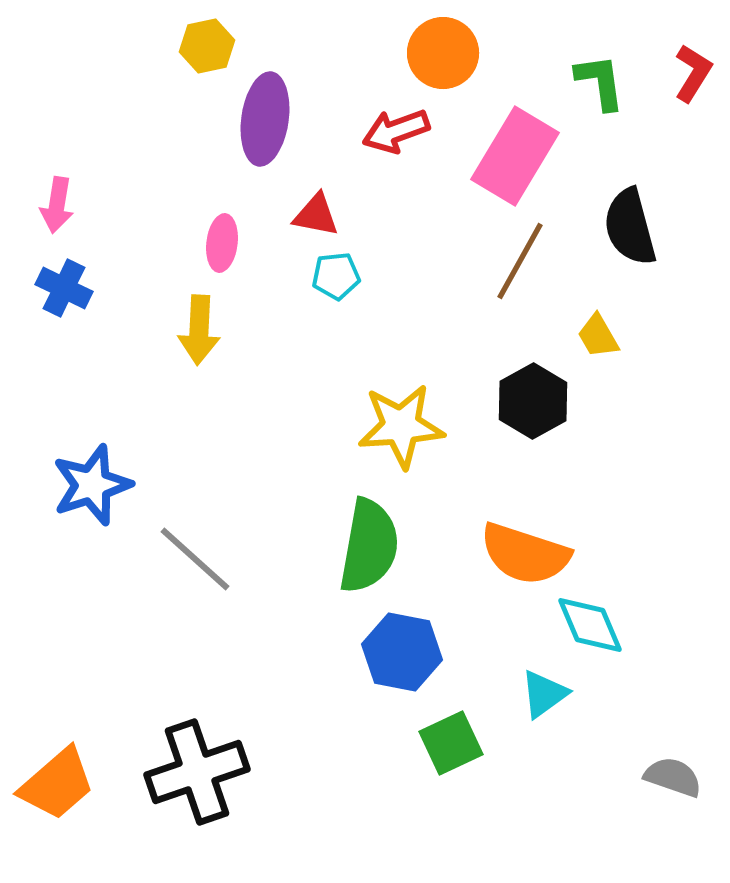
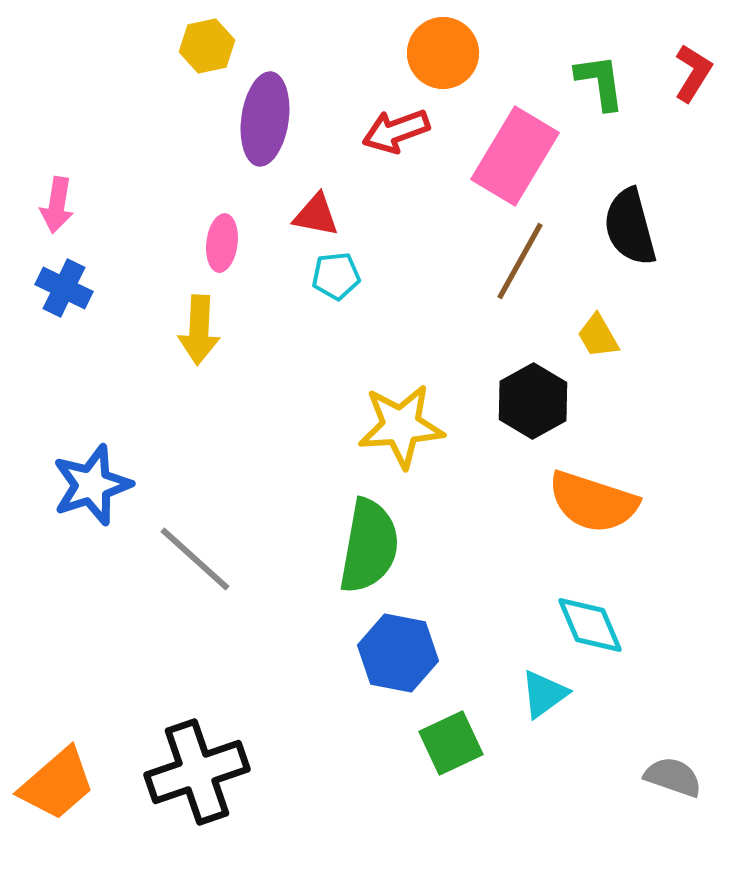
orange semicircle: moved 68 px right, 52 px up
blue hexagon: moved 4 px left, 1 px down
